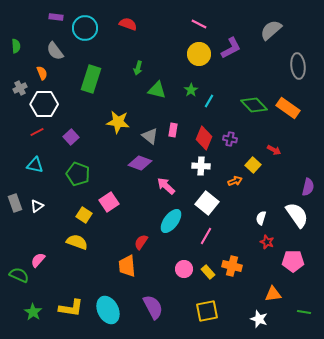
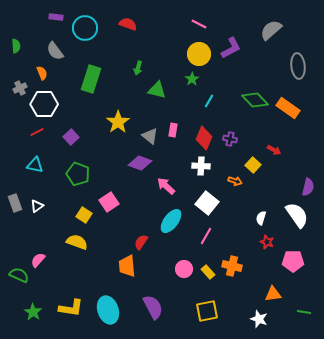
green star at (191, 90): moved 1 px right, 11 px up
green diamond at (254, 105): moved 1 px right, 5 px up
yellow star at (118, 122): rotated 30 degrees clockwise
orange arrow at (235, 181): rotated 40 degrees clockwise
cyan ellipse at (108, 310): rotated 8 degrees clockwise
